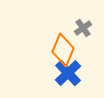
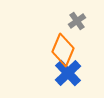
gray cross: moved 6 px left, 7 px up
